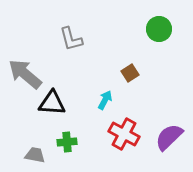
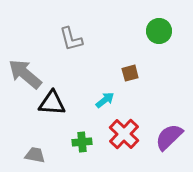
green circle: moved 2 px down
brown square: rotated 18 degrees clockwise
cyan arrow: rotated 24 degrees clockwise
red cross: rotated 16 degrees clockwise
green cross: moved 15 px right
